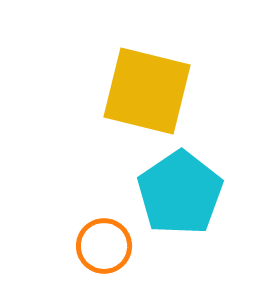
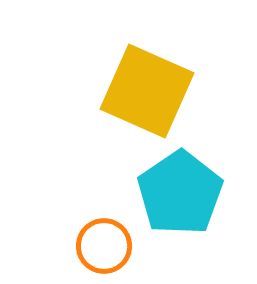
yellow square: rotated 10 degrees clockwise
